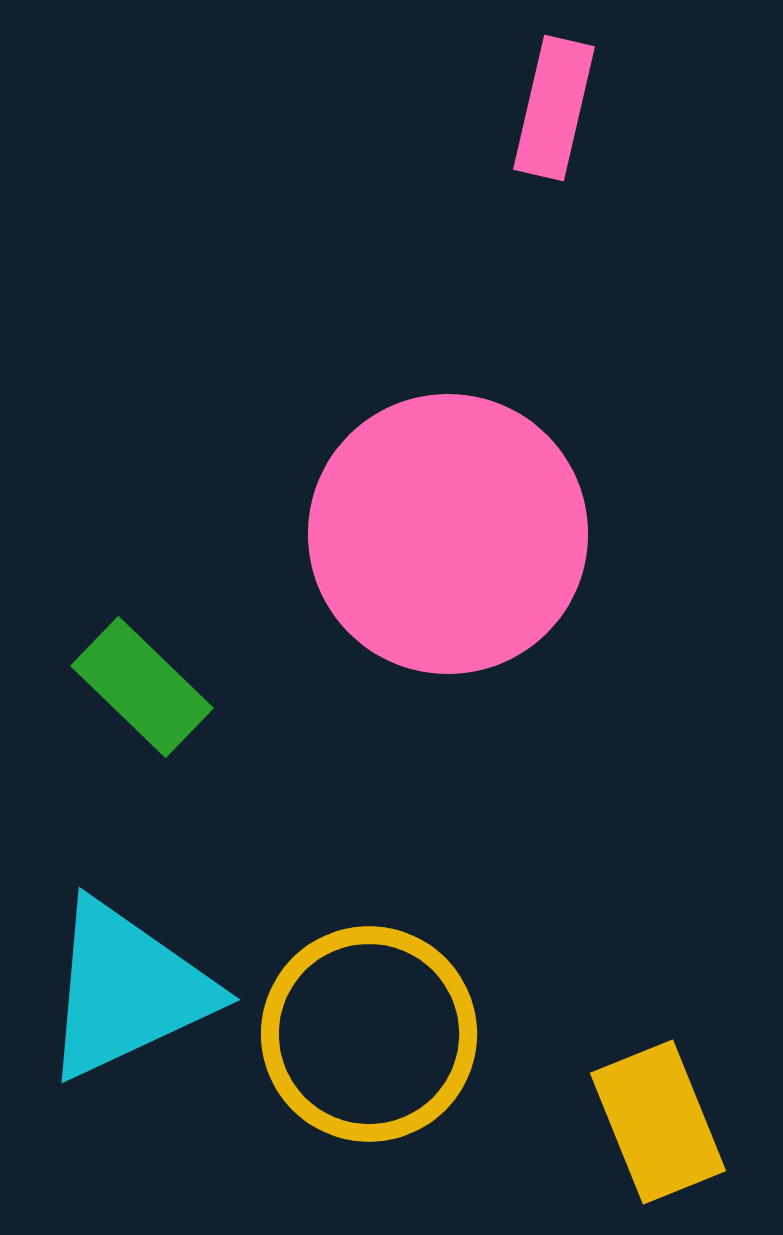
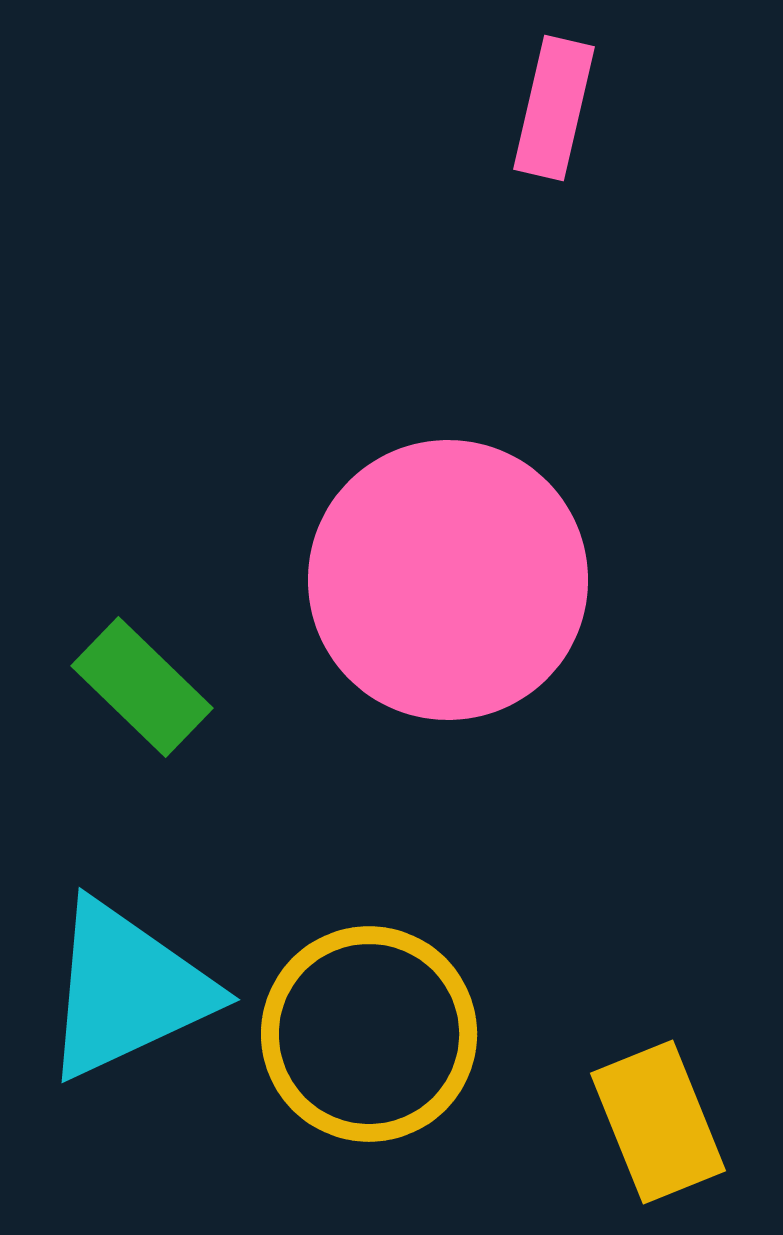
pink circle: moved 46 px down
